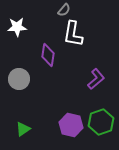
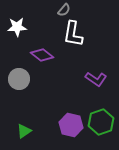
purple diamond: moved 6 px left; rotated 60 degrees counterclockwise
purple L-shape: rotated 75 degrees clockwise
green triangle: moved 1 px right, 2 px down
